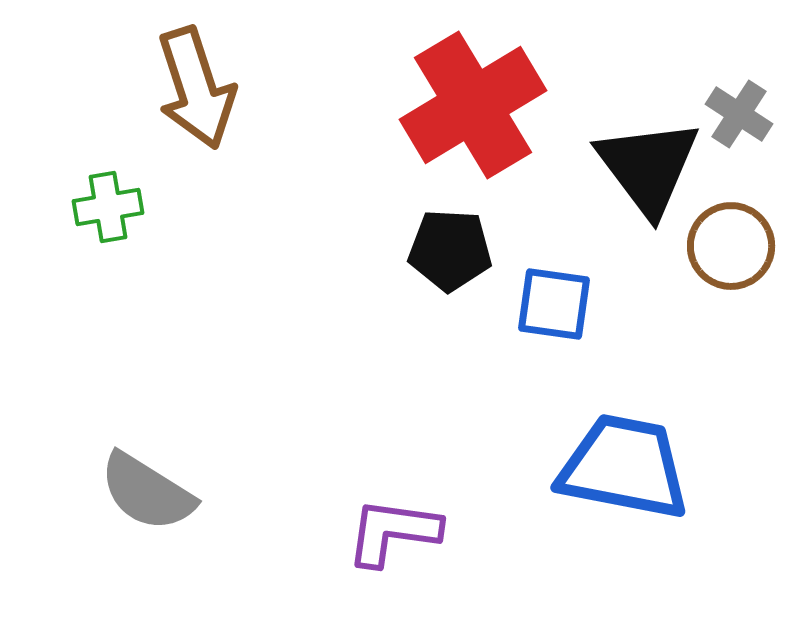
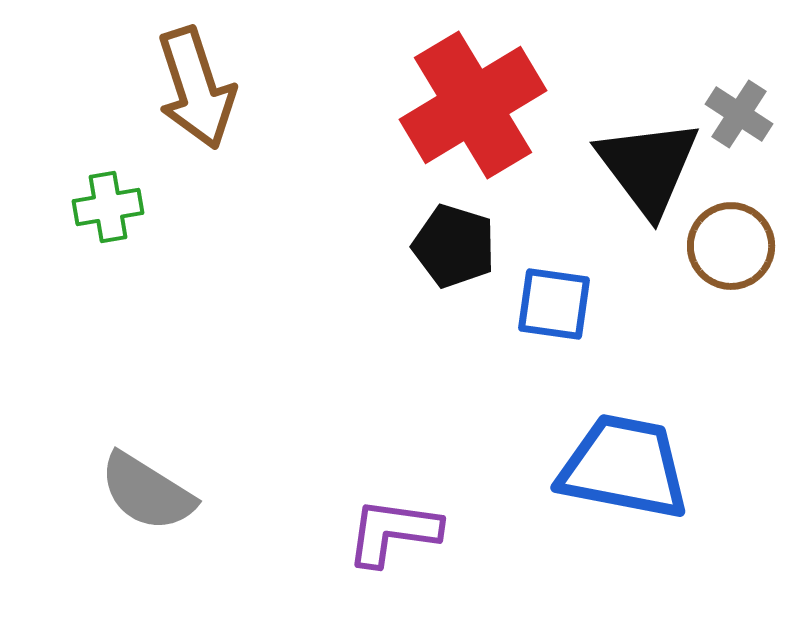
black pentagon: moved 4 px right, 4 px up; rotated 14 degrees clockwise
